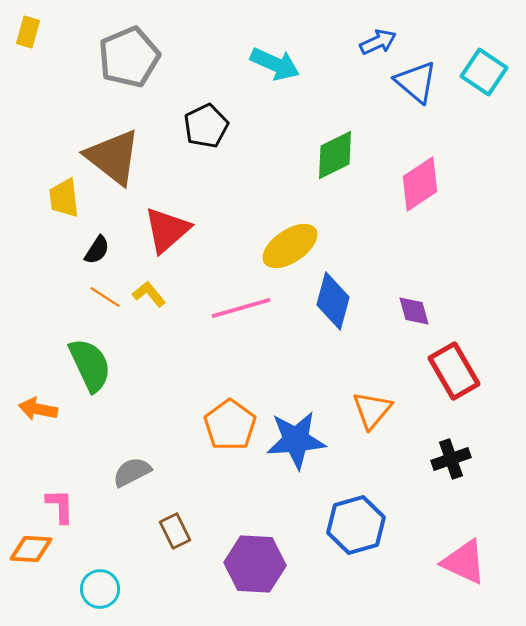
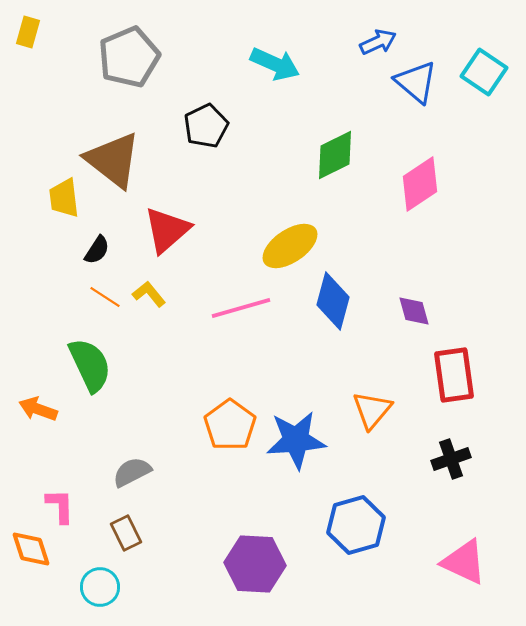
brown triangle: moved 3 px down
red rectangle: moved 4 px down; rotated 22 degrees clockwise
orange arrow: rotated 9 degrees clockwise
brown rectangle: moved 49 px left, 2 px down
orange diamond: rotated 69 degrees clockwise
cyan circle: moved 2 px up
